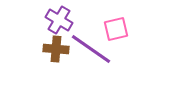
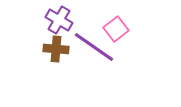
pink square: rotated 25 degrees counterclockwise
purple line: moved 3 px right, 2 px up
